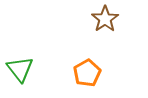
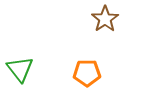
orange pentagon: rotated 28 degrees clockwise
